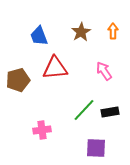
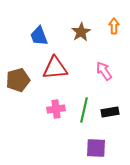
orange arrow: moved 1 px right, 5 px up
green line: rotated 30 degrees counterclockwise
pink cross: moved 14 px right, 21 px up
